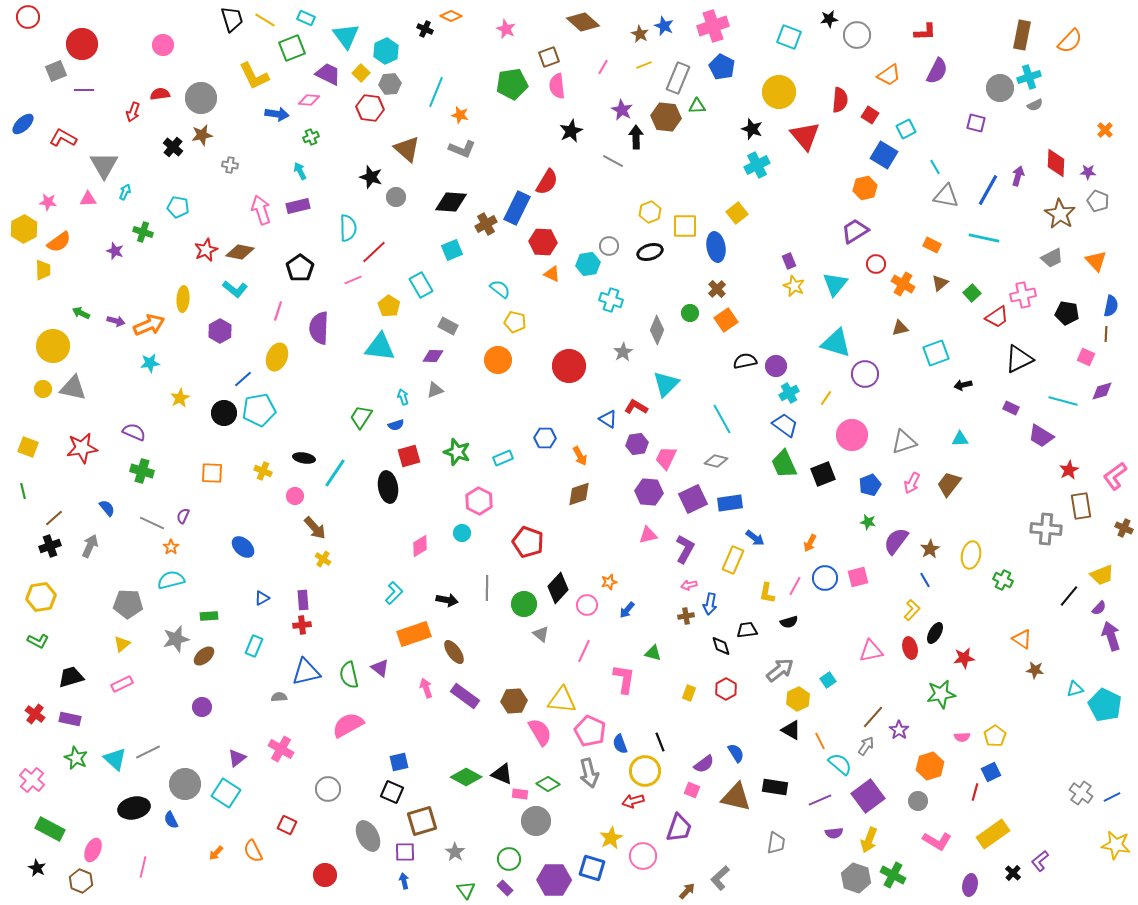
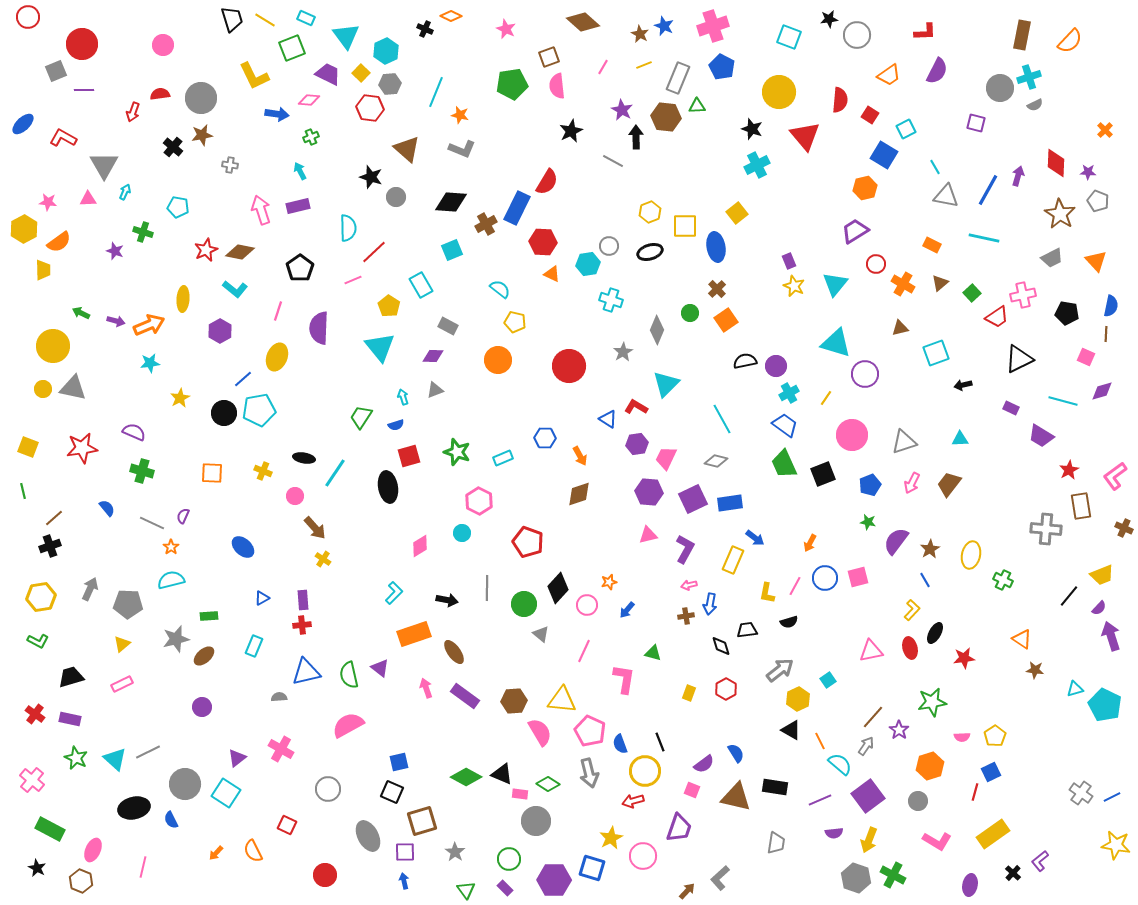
cyan triangle at (380, 347): rotated 44 degrees clockwise
gray arrow at (90, 546): moved 43 px down
green star at (941, 694): moved 9 px left, 8 px down
